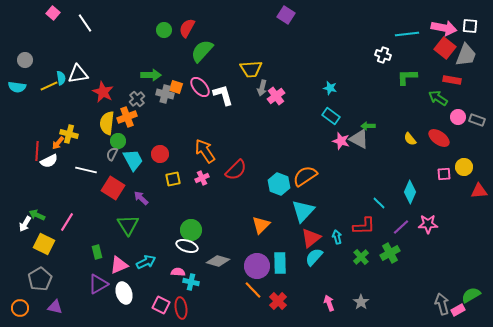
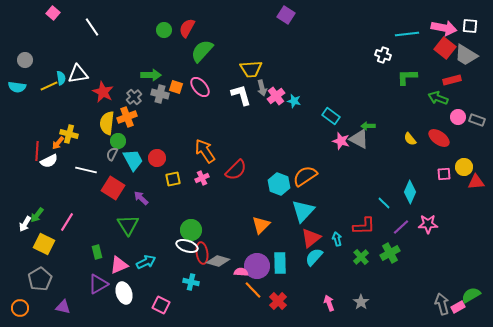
white line at (85, 23): moved 7 px right, 4 px down
gray trapezoid at (466, 55): rotated 100 degrees clockwise
red rectangle at (452, 80): rotated 24 degrees counterclockwise
gray arrow at (262, 88): rotated 28 degrees counterclockwise
cyan star at (330, 88): moved 36 px left, 13 px down
gray cross at (165, 94): moved 5 px left
white L-shape at (223, 95): moved 18 px right
green arrow at (438, 98): rotated 12 degrees counterclockwise
gray cross at (137, 99): moved 3 px left, 2 px up
red circle at (160, 154): moved 3 px left, 4 px down
red triangle at (479, 191): moved 3 px left, 9 px up
cyan line at (379, 203): moved 5 px right
green arrow at (37, 215): rotated 77 degrees counterclockwise
cyan arrow at (337, 237): moved 2 px down
pink semicircle at (178, 272): moved 63 px right
purple triangle at (55, 307): moved 8 px right
red ellipse at (181, 308): moved 21 px right, 55 px up
pink rectangle at (458, 310): moved 3 px up
